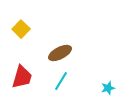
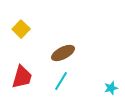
brown ellipse: moved 3 px right
cyan star: moved 3 px right
